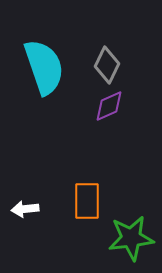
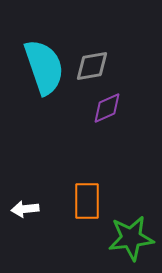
gray diamond: moved 15 px left, 1 px down; rotated 54 degrees clockwise
purple diamond: moved 2 px left, 2 px down
